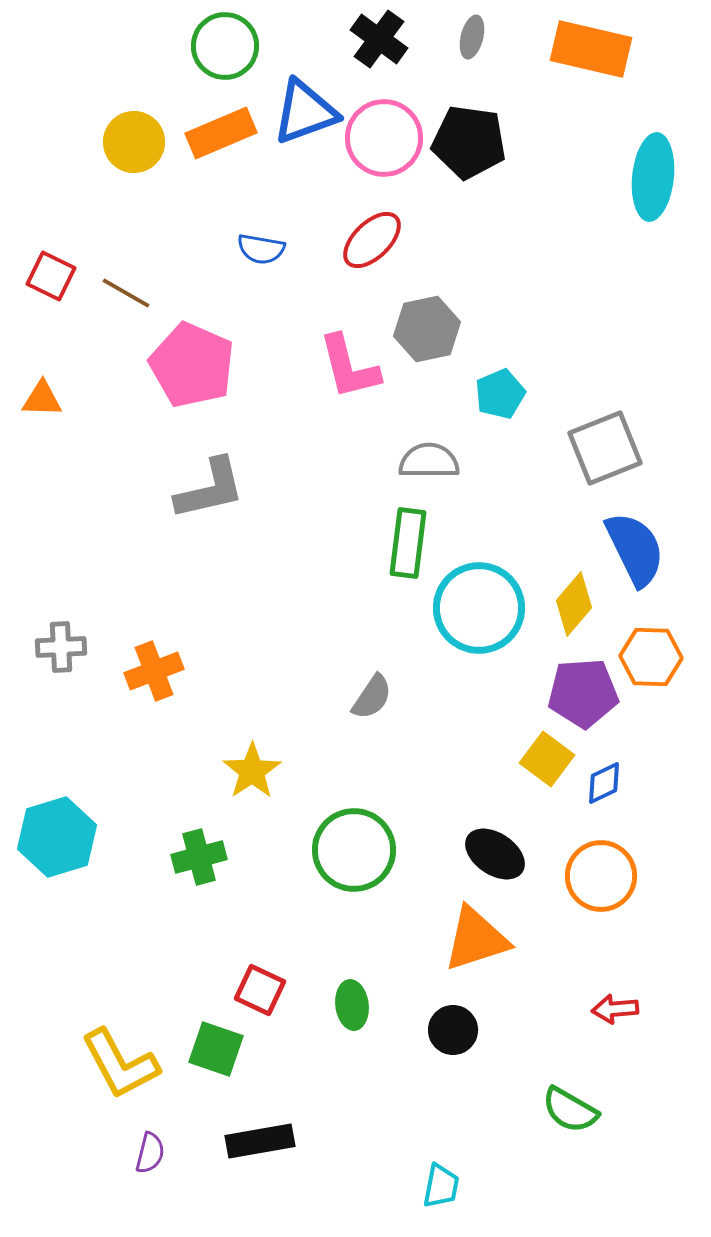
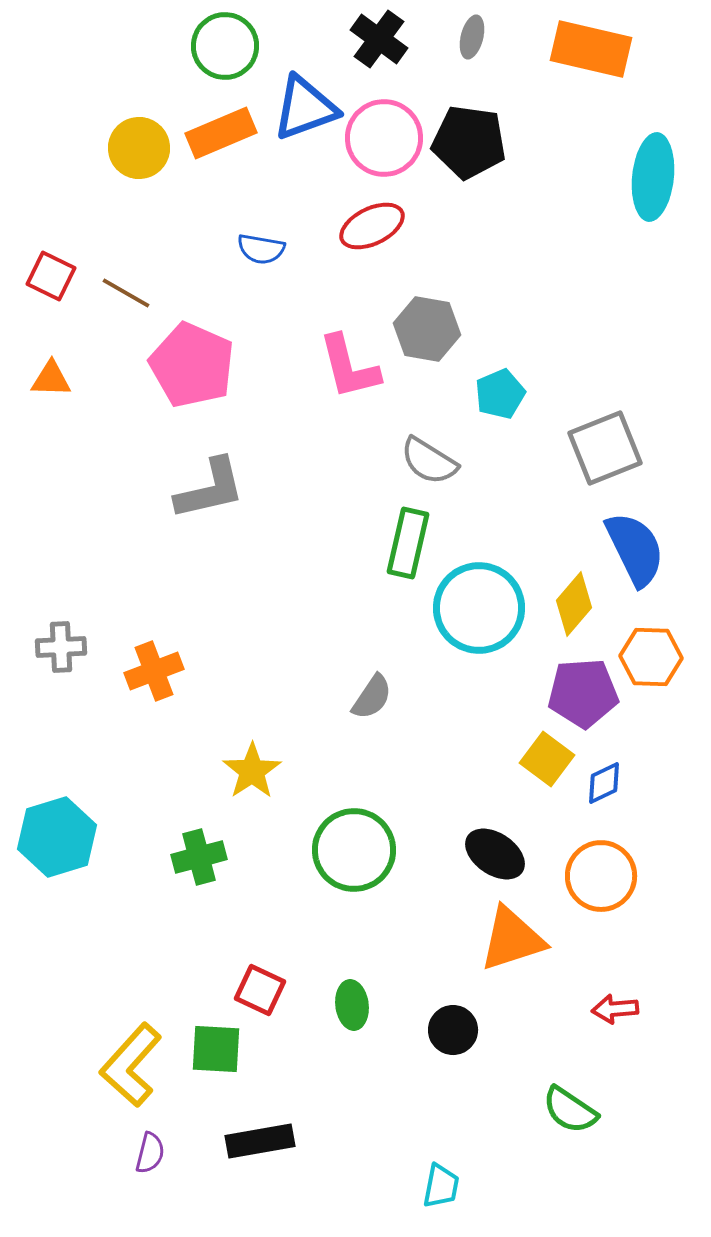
blue triangle at (305, 112): moved 4 px up
yellow circle at (134, 142): moved 5 px right, 6 px down
red ellipse at (372, 240): moved 14 px up; rotated 18 degrees clockwise
gray hexagon at (427, 329): rotated 22 degrees clockwise
orange triangle at (42, 399): moved 9 px right, 20 px up
gray semicircle at (429, 461): rotated 148 degrees counterclockwise
green rectangle at (408, 543): rotated 6 degrees clockwise
orange triangle at (476, 939): moved 36 px right
green square at (216, 1049): rotated 16 degrees counterclockwise
yellow L-shape at (120, 1064): moved 11 px right, 1 px down; rotated 70 degrees clockwise
green semicircle at (570, 1110): rotated 4 degrees clockwise
